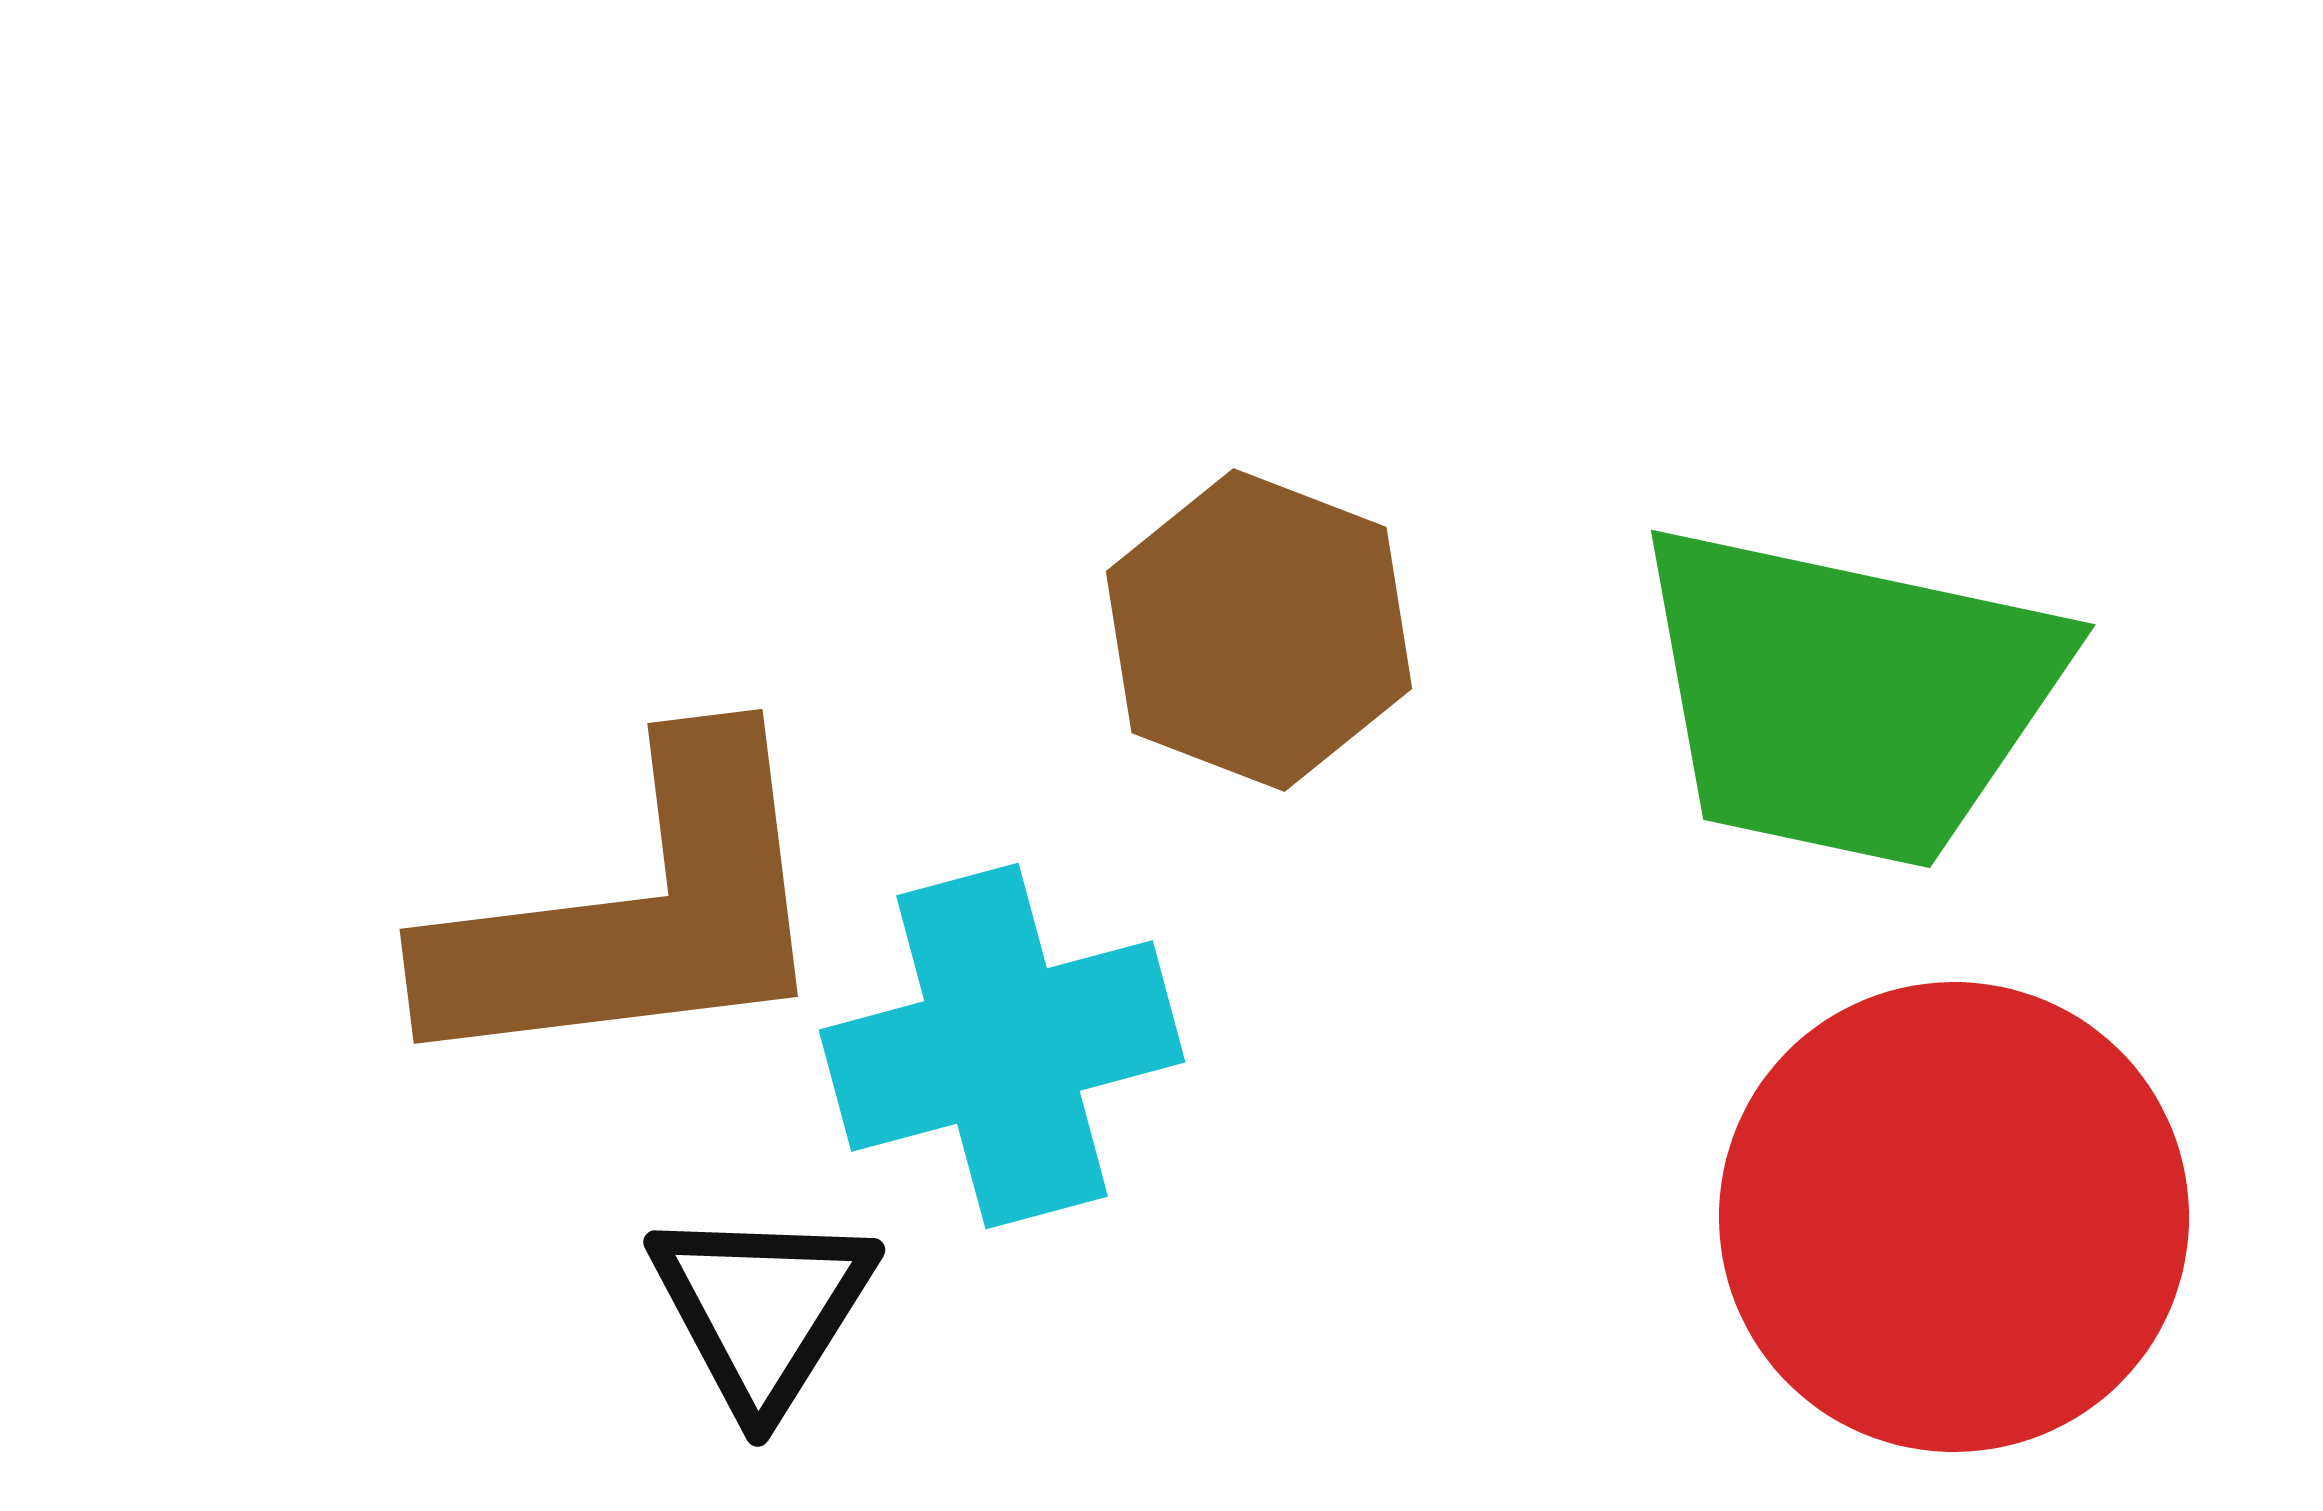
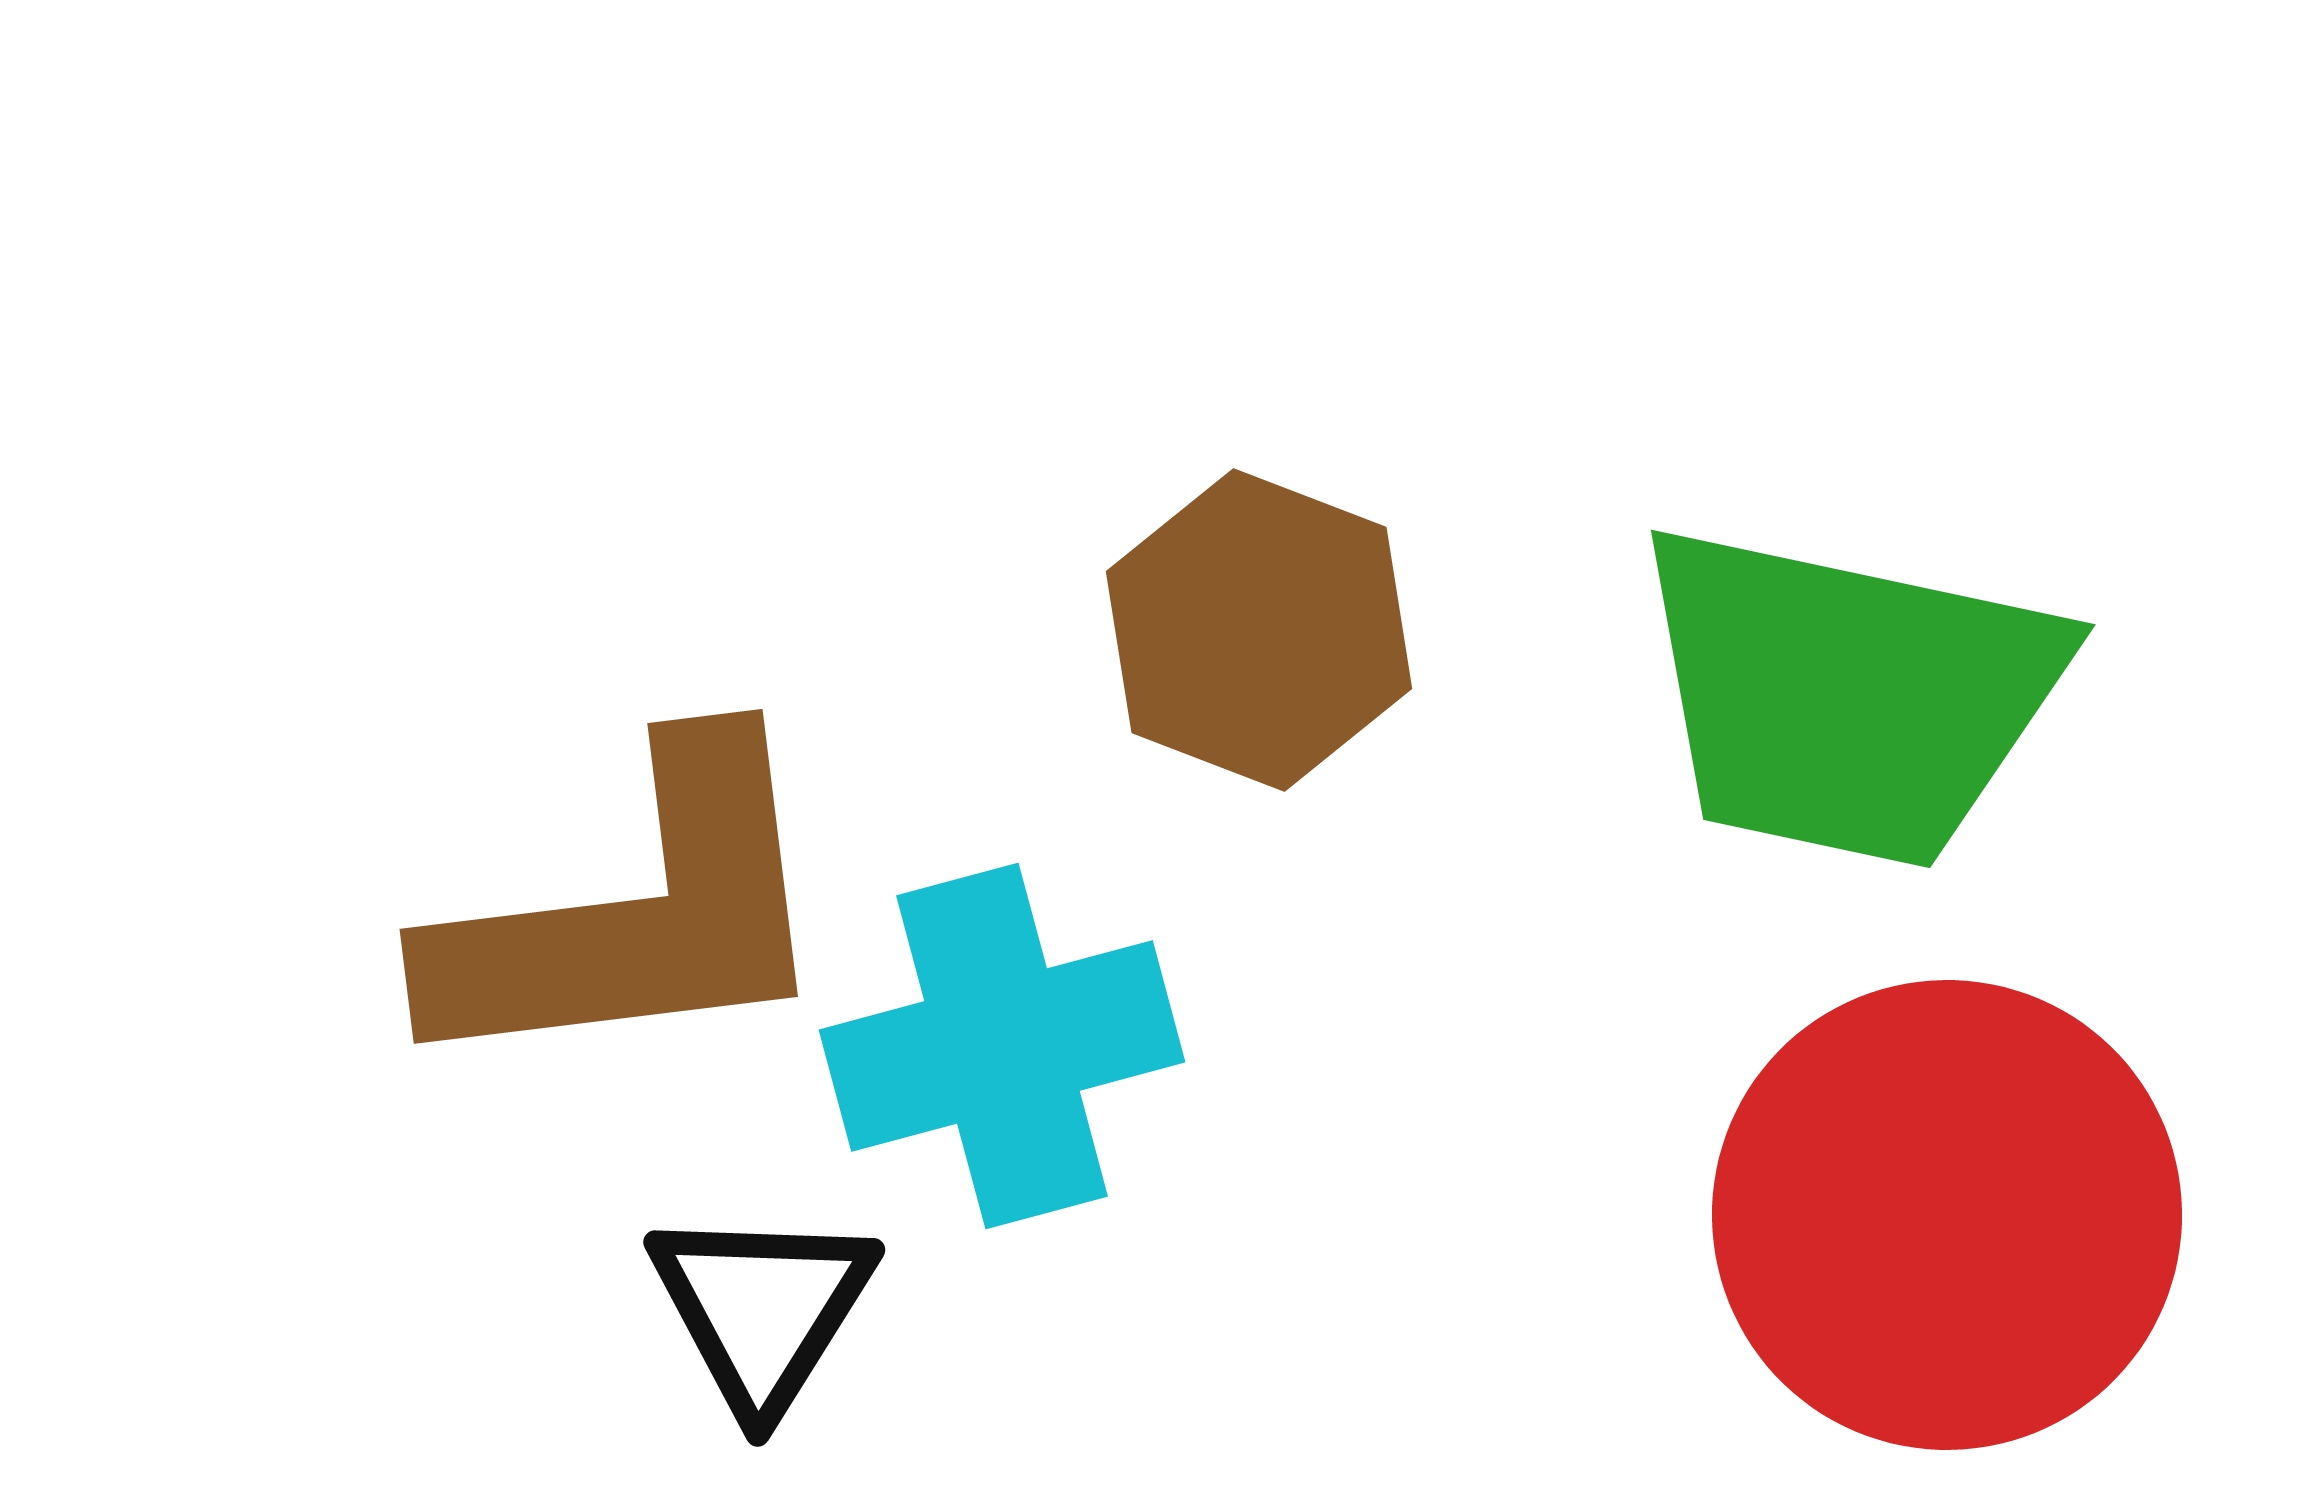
red circle: moved 7 px left, 2 px up
